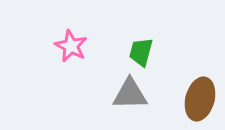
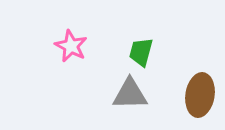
brown ellipse: moved 4 px up; rotated 6 degrees counterclockwise
